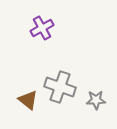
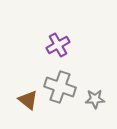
purple cross: moved 16 px right, 17 px down
gray star: moved 1 px left, 1 px up
